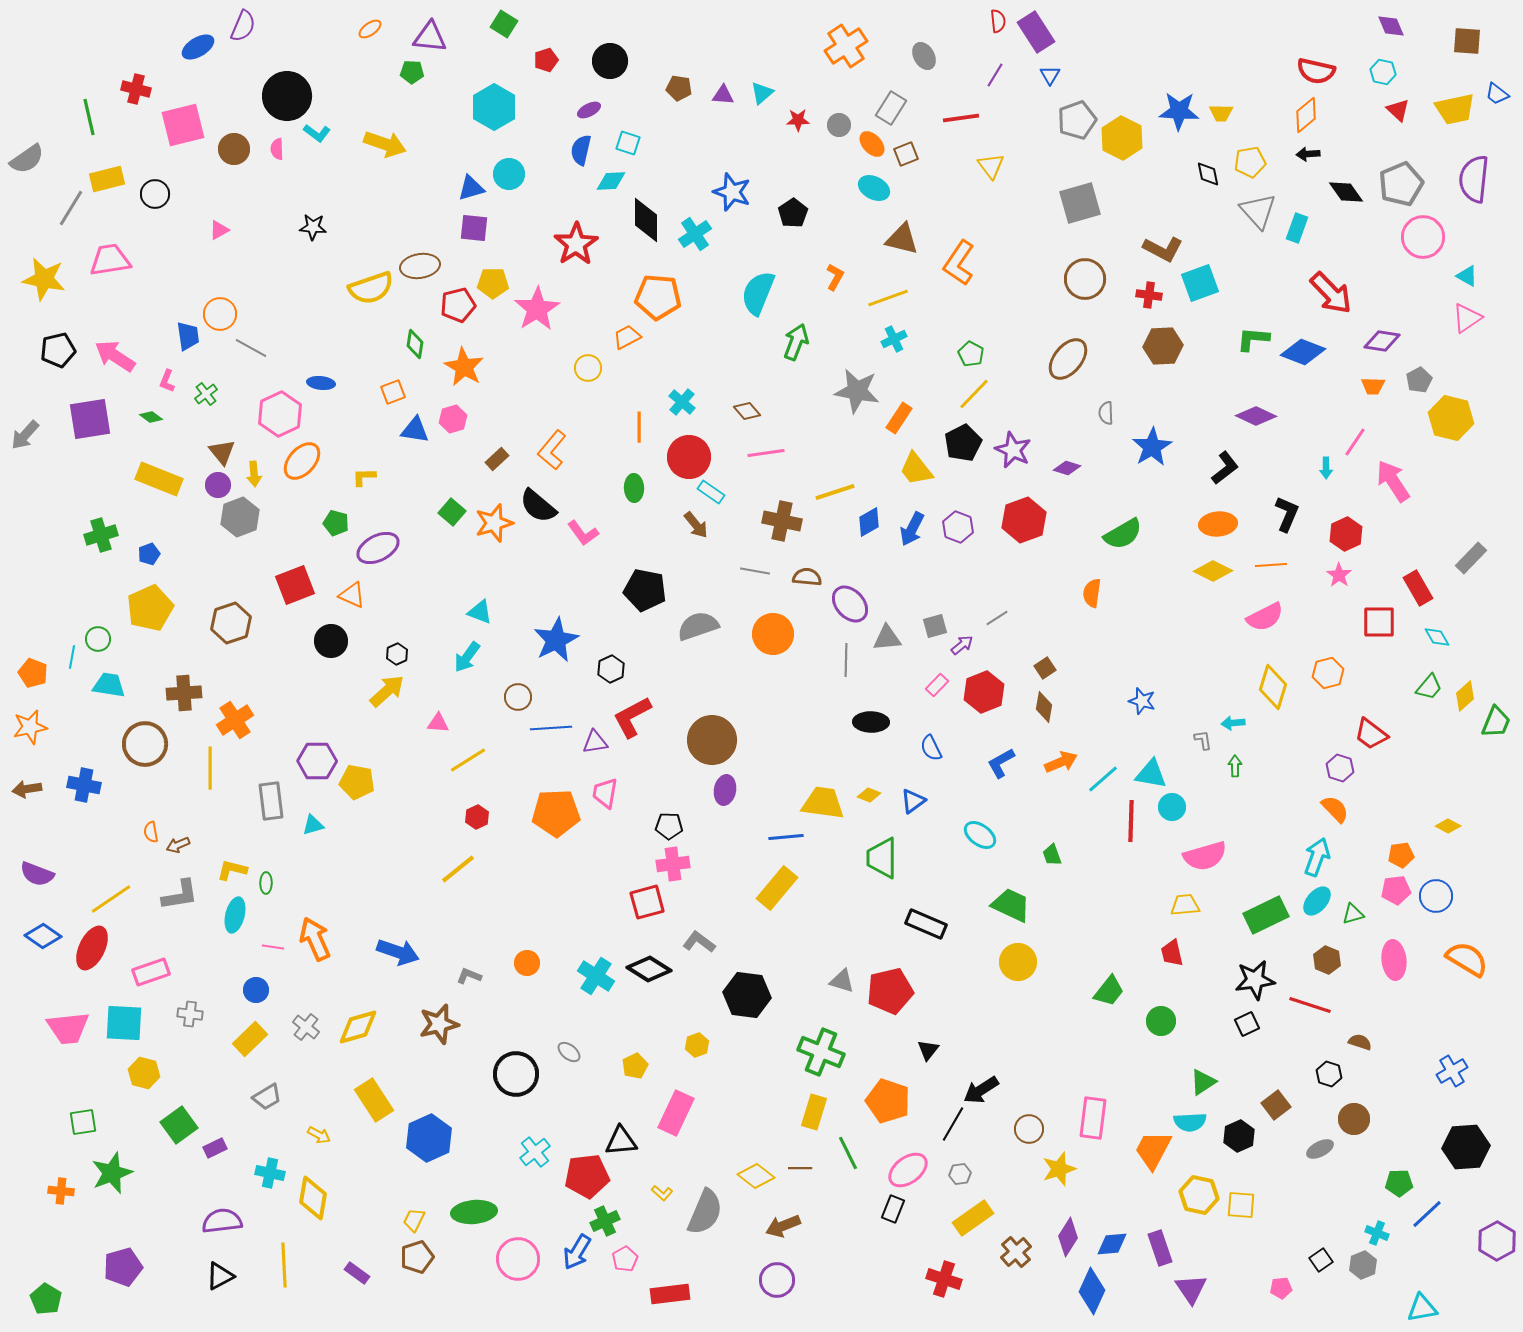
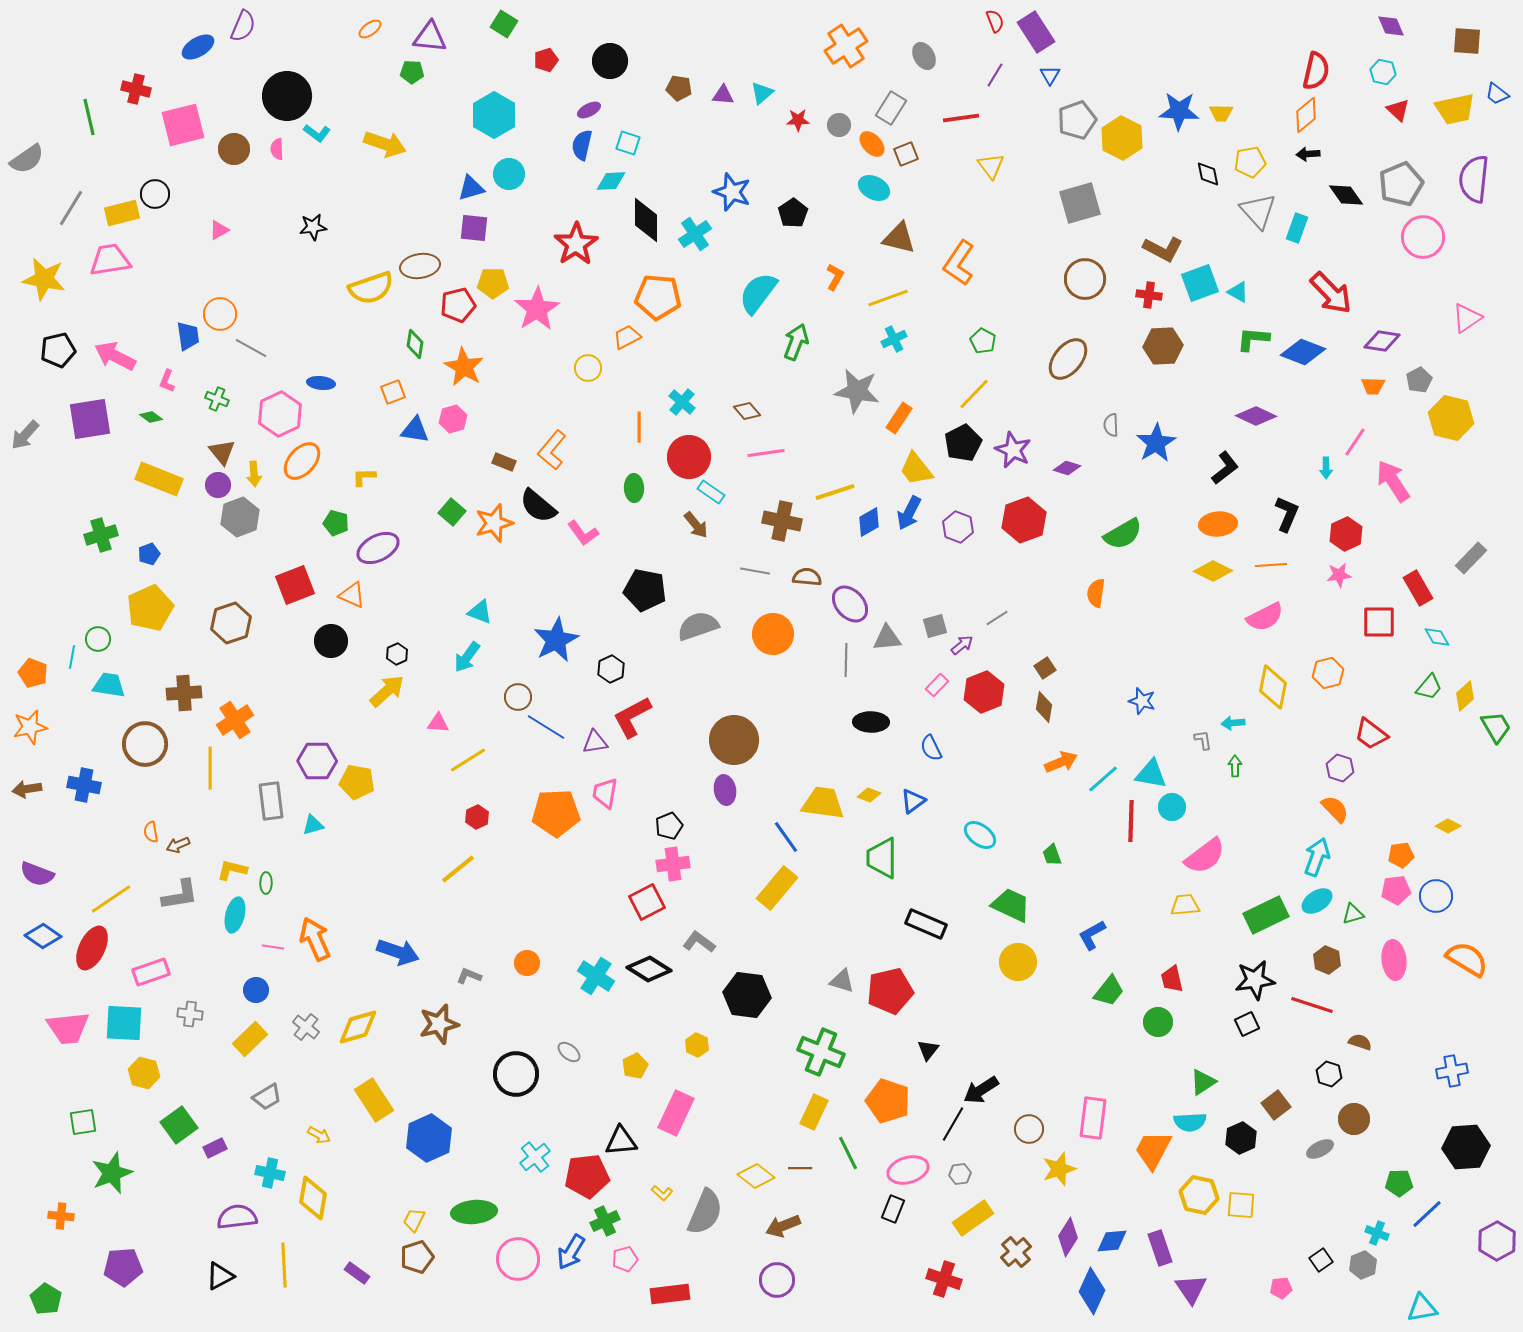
red semicircle at (998, 21): moved 3 px left; rotated 15 degrees counterclockwise
red semicircle at (1316, 71): rotated 90 degrees counterclockwise
cyan hexagon at (494, 107): moved 8 px down
blue semicircle at (581, 150): moved 1 px right, 5 px up
yellow rectangle at (107, 179): moved 15 px right, 34 px down
black diamond at (1346, 192): moved 3 px down
black star at (313, 227): rotated 12 degrees counterclockwise
brown triangle at (902, 239): moved 3 px left, 1 px up
cyan triangle at (1467, 276): moved 229 px left, 16 px down
cyan semicircle at (758, 293): rotated 15 degrees clockwise
green pentagon at (971, 354): moved 12 px right, 13 px up
pink arrow at (115, 356): rotated 6 degrees counterclockwise
green cross at (206, 394): moved 11 px right, 5 px down; rotated 30 degrees counterclockwise
gray semicircle at (1106, 413): moved 5 px right, 12 px down
blue star at (1152, 447): moved 4 px right, 4 px up
brown rectangle at (497, 459): moved 7 px right, 3 px down; rotated 65 degrees clockwise
blue arrow at (912, 529): moved 3 px left, 16 px up
pink star at (1339, 575): rotated 30 degrees clockwise
orange semicircle at (1092, 593): moved 4 px right
yellow diamond at (1273, 687): rotated 6 degrees counterclockwise
green trapezoid at (1496, 722): moved 5 px down; rotated 52 degrees counterclockwise
blue line at (551, 728): moved 5 px left, 1 px up; rotated 36 degrees clockwise
brown circle at (712, 740): moved 22 px right
blue L-shape at (1001, 763): moved 91 px right, 172 px down
purple ellipse at (725, 790): rotated 20 degrees counterclockwise
black pentagon at (669, 826): rotated 24 degrees counterclockwise
blue line at (786, 837): rotated 60 degrees clockwise
pink semicircle at (1205, 856): rotated 21 degrees counterclockwise
cyan ellipse at (1317, 901): rotated 16 degrees clockwise
red square at (647, 902): rotated 12 degrees counterclockwise
red trapezoid at (1172, 953): moved 26 px down
red line at (1310, 1005): moved 2 px right
green circle at (1161, 1021): moved 3 px left, 1 px down
yellow hexagon at (697, 1045): rotated 15 degrees counterclockwise
blue cross at (1452, 1071): rotated 20 degrees clockwise
yellow rectangle at (814, 1112): rotated 8 degrees clockwise
black hexagon at (1239, 1136): moved 2 px right, 2 px down
cyan cross at (535, 1152): moved 5 px down
pink ellipse at (908, 1170): rotated 21 degrees clockwise
orange cross at (61, 1191): moved 25 px down
purple semicircle at (222, 1221): moved 15 px right, 4 px up
blue diamond at (1112, 1244): moved 3 px up
blue arrow at (577, 1252): moved 6 px left
pink pentagon at (625, 1259): rotated 15 degrees clockwise
purple pentagon at (123, 1267): rotated 12 degrees clockwise
